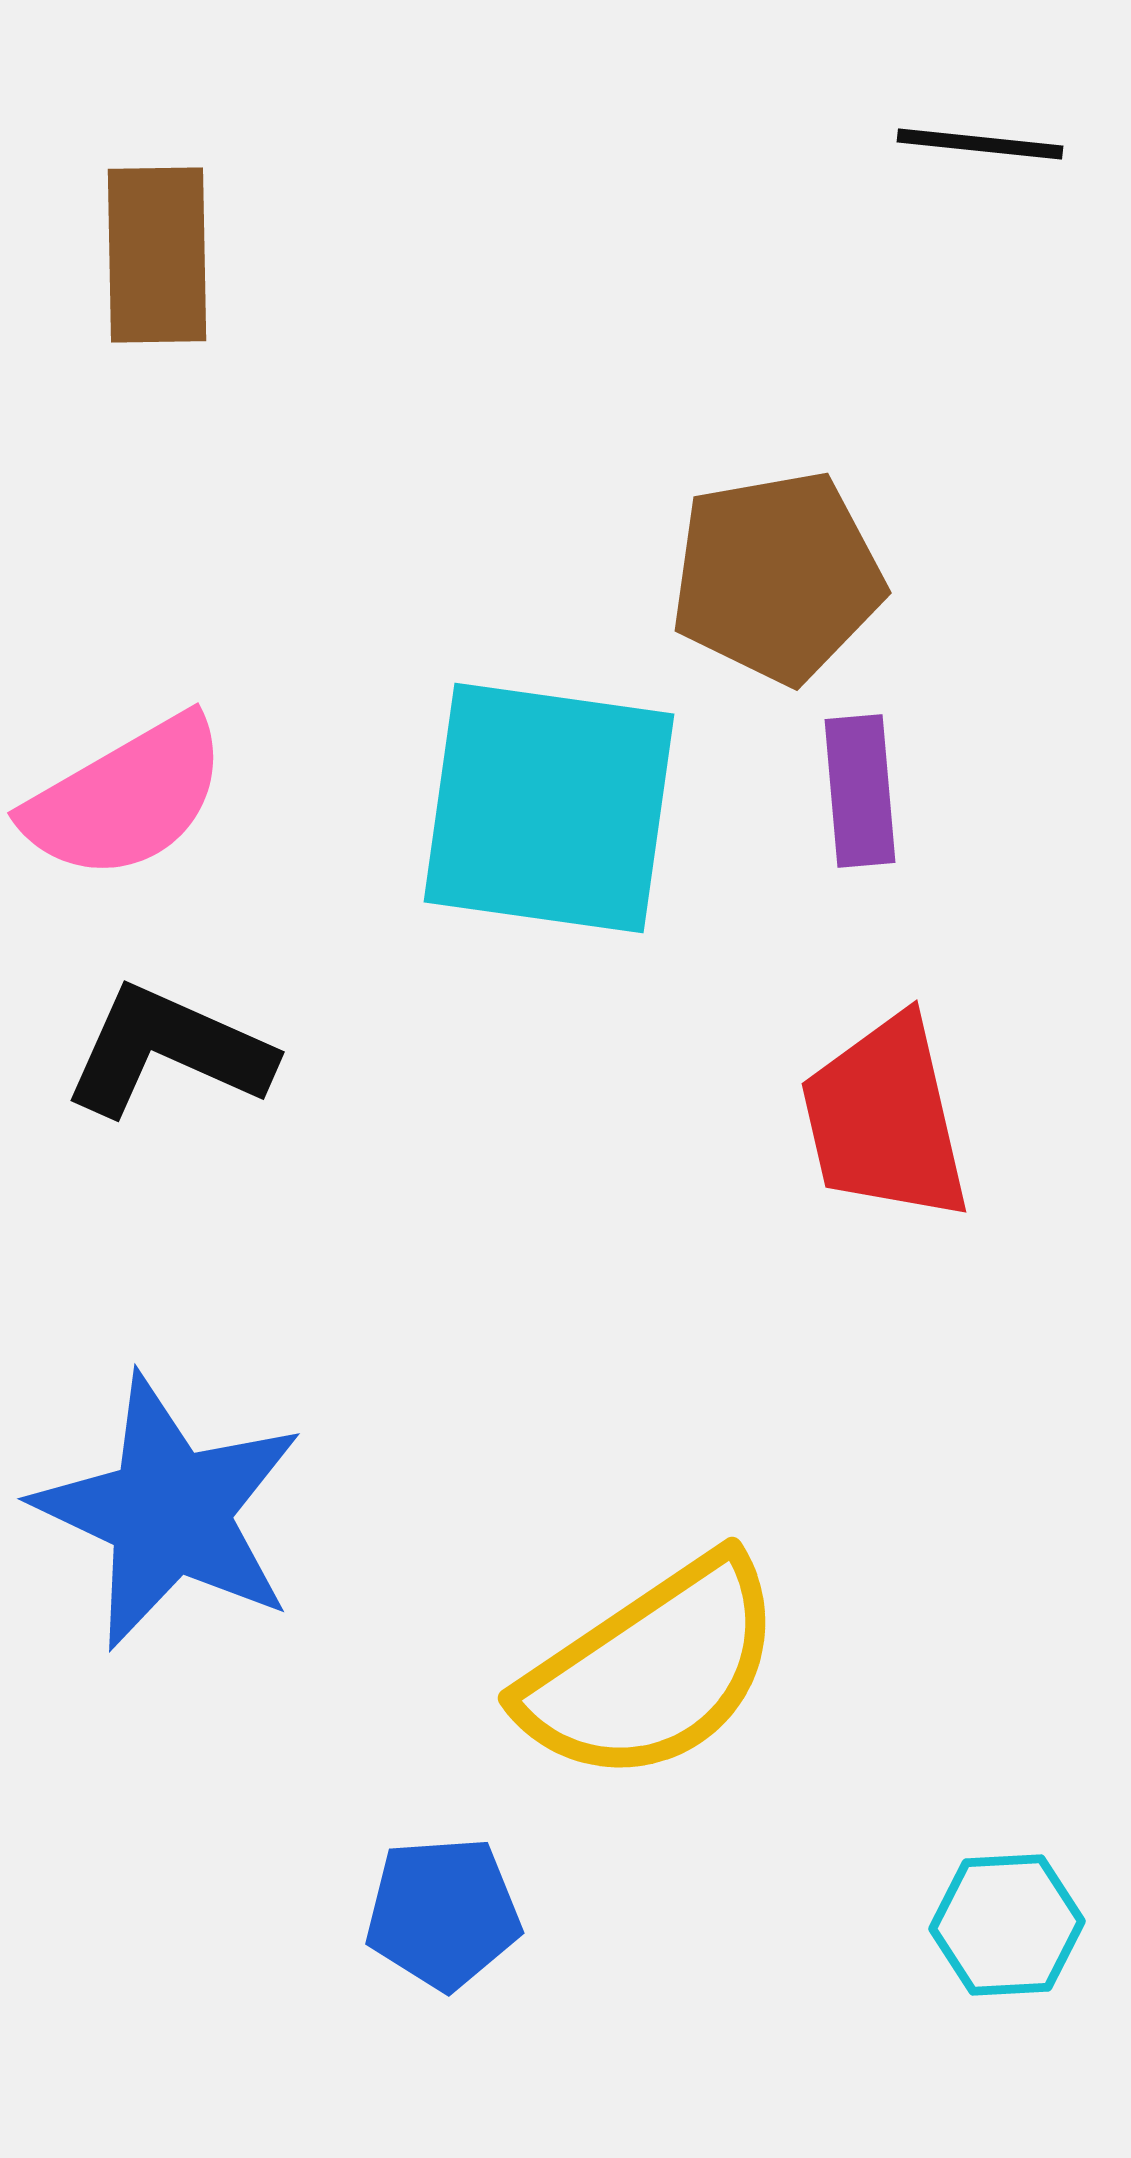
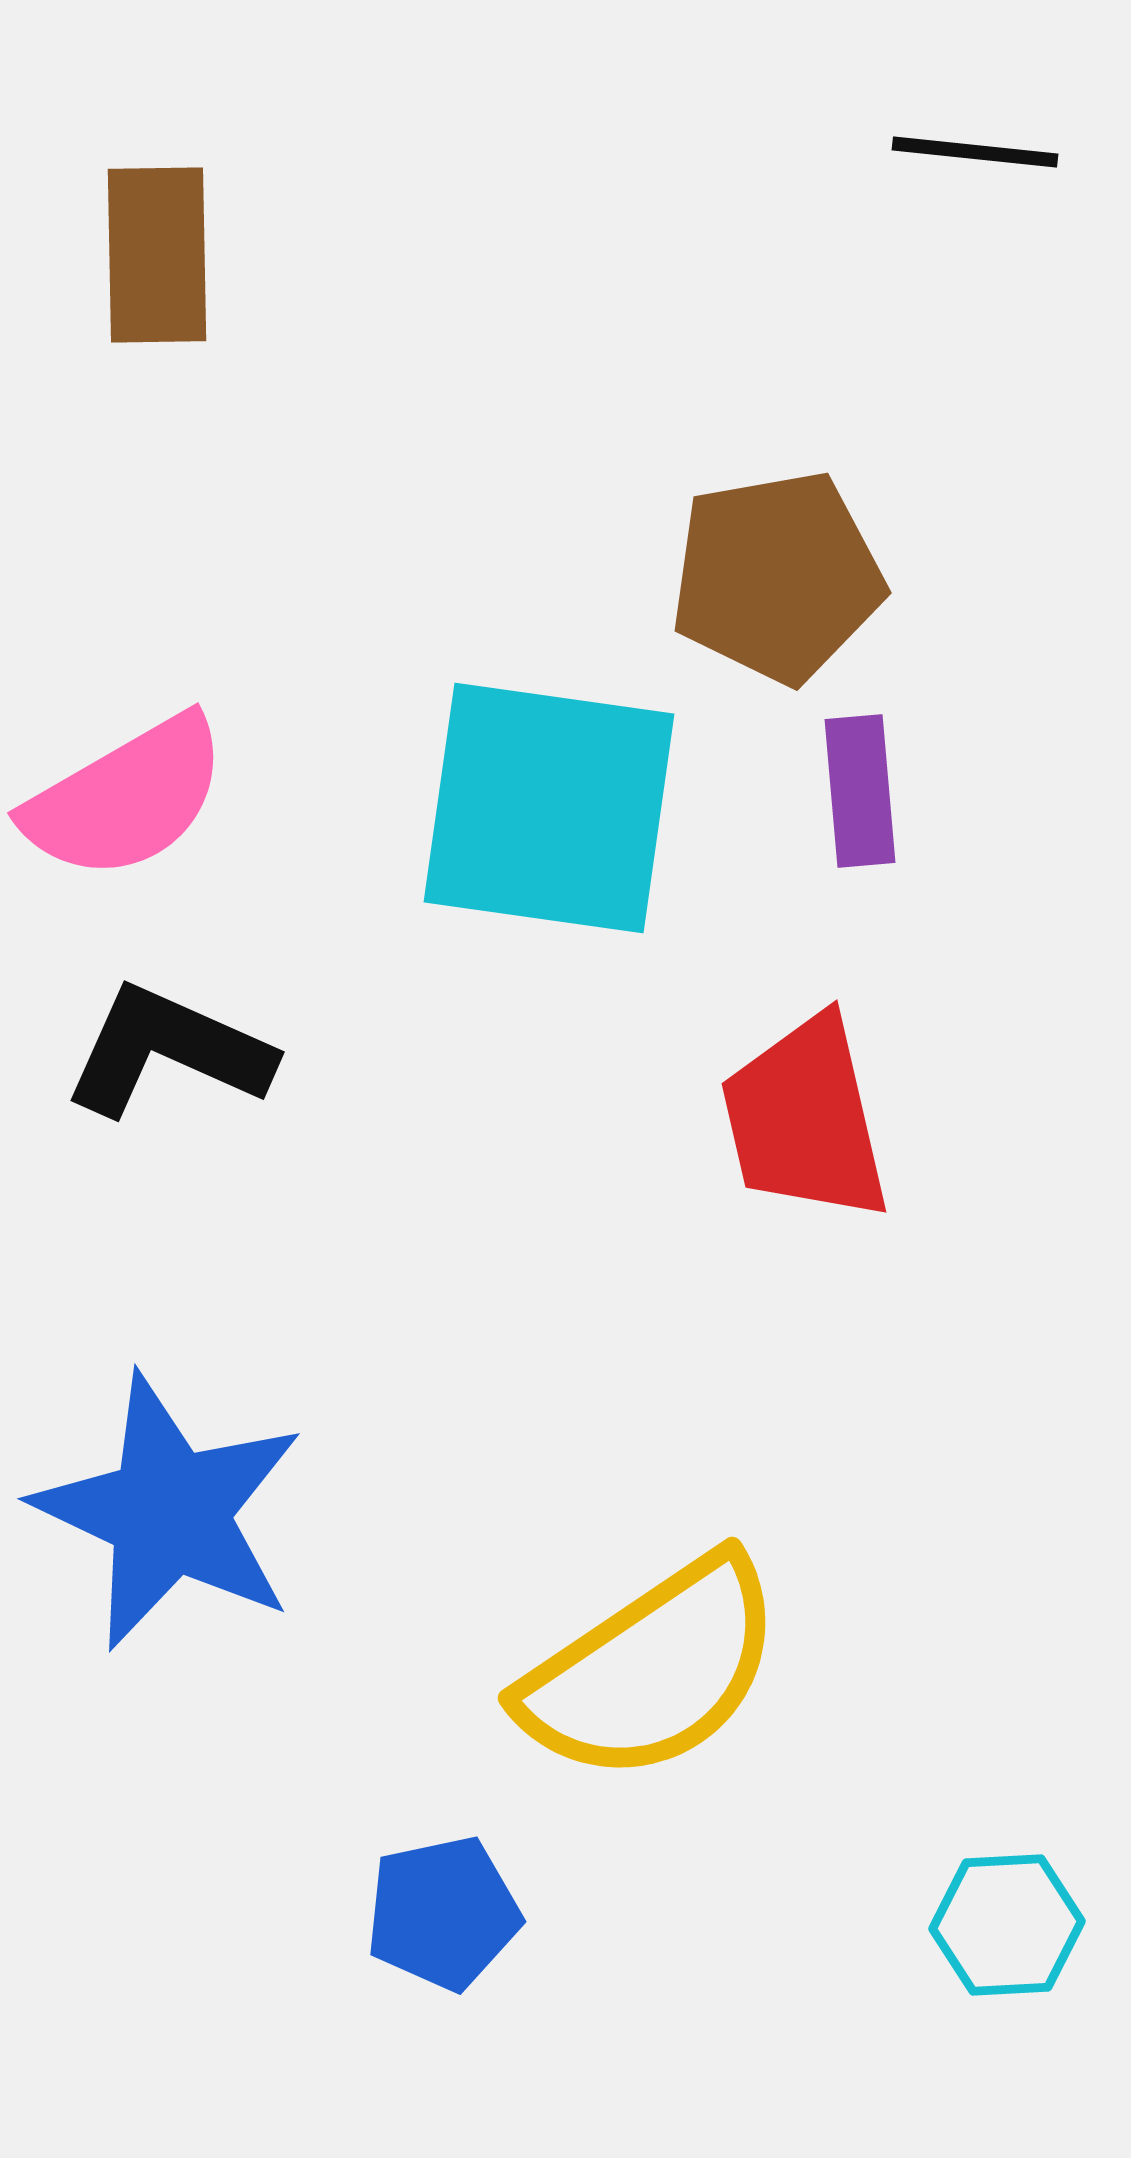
black line: moved 5 px left, 8 px down
red trapezoid: moved 80 px left
blue pentagon: rotated 8 degrees counterclockwise
